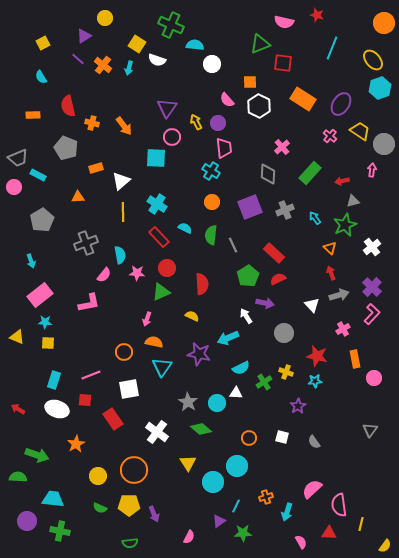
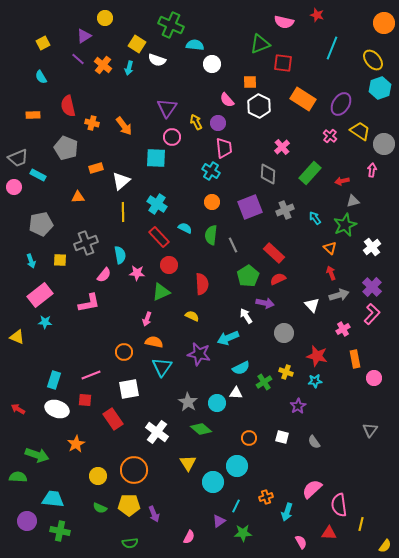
gray pentagon at (42, 220): moved 1 px left, 4 px down; rotated 20 degrees clockwise
red circle at (167, 268): moved 2 px right, 3 px up
yellow square at (48, 343): moved 12 px right, 83 px up
